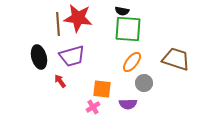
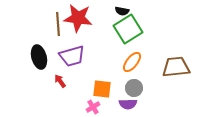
green square: rotated 36 degrees counterclockwise
brown trapezoid: moved 8 px down; rotated 24 degrees counterclockwise
gray circle: moved 10 px left, 5 px down
